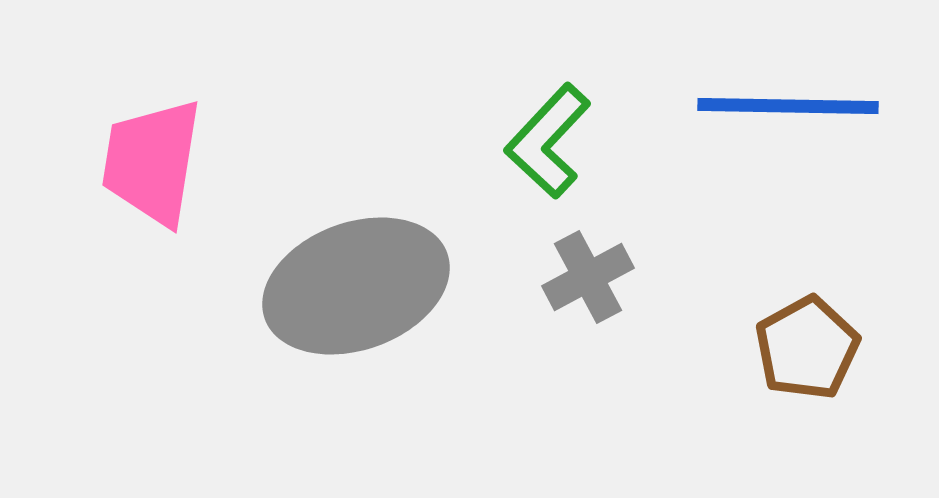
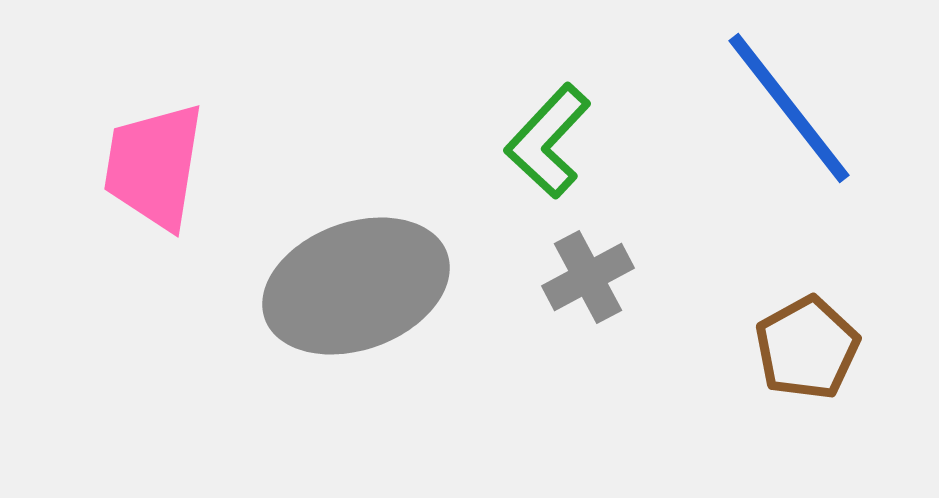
blue line: moved 1 px right, 2 px down; rotated 51 degrees clockwise
pink trapezoid: moved 2 px right, 4 px down
